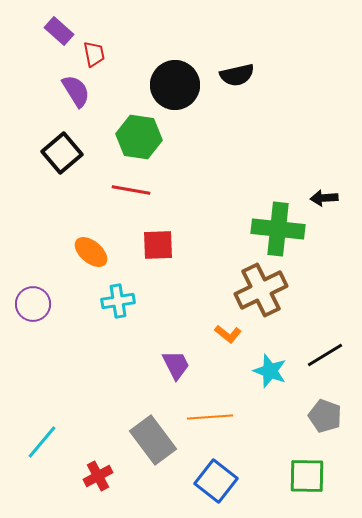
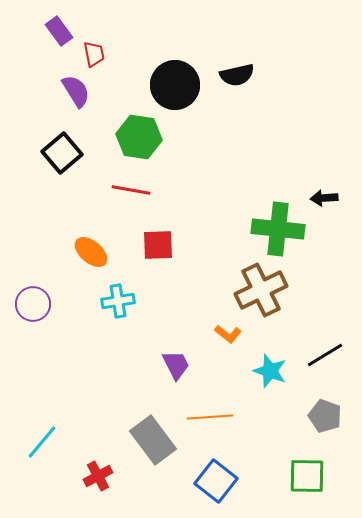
purple rectangle: rotated 12 degrees clockwise
